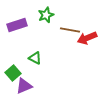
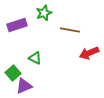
green star: moved 2 px left, 2 px up
red arrow: moved 2 px right, 15 px down
